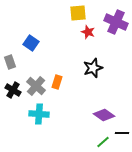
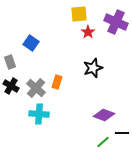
yellow square: moved 1 px right, 1 px down
red star: rotated 16 degrees clockwise
gray cross: moved 2 px down
black cross: moved 2 px left, 4 px up
purple diamond: rotated 15 degrees counterclockwise
